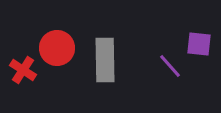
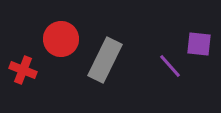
red circle: moved 4 px right, 9 px up
gray rectangle: rotated 27 degrees clockwise
red cross: rotated 12 degrees counterclockwise
